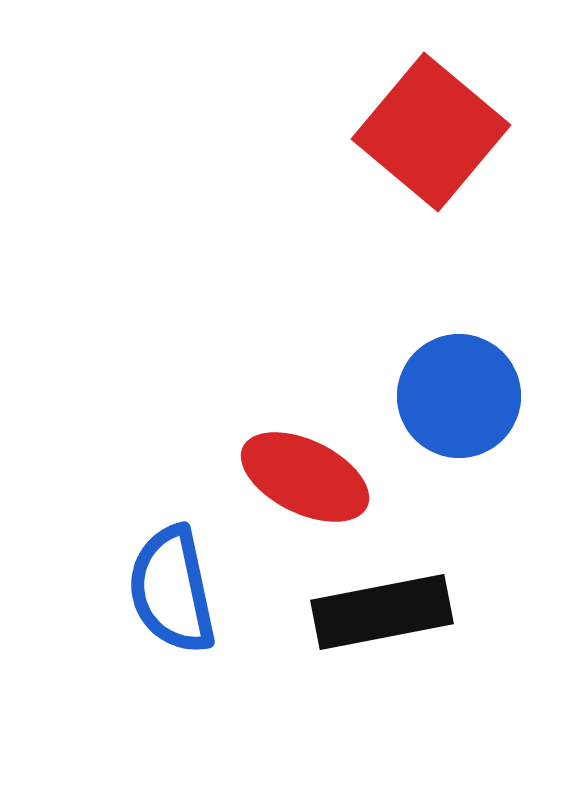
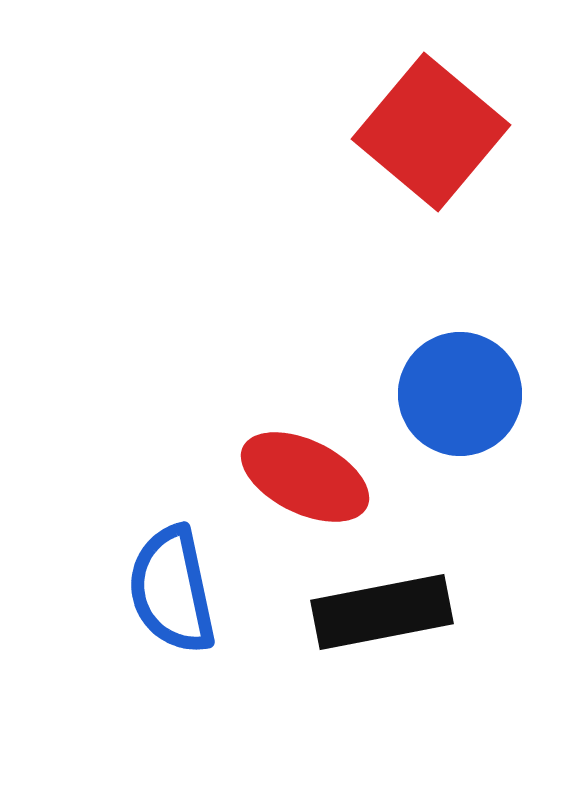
blue circle: moved 1 px right, 2 px up
